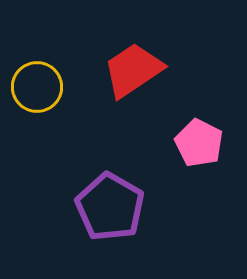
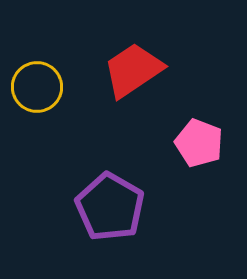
pink pentagon: rotated 6 degrees counterclockwise
